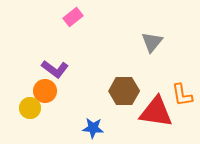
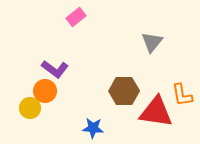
pink rectangle: moved 3 px right
